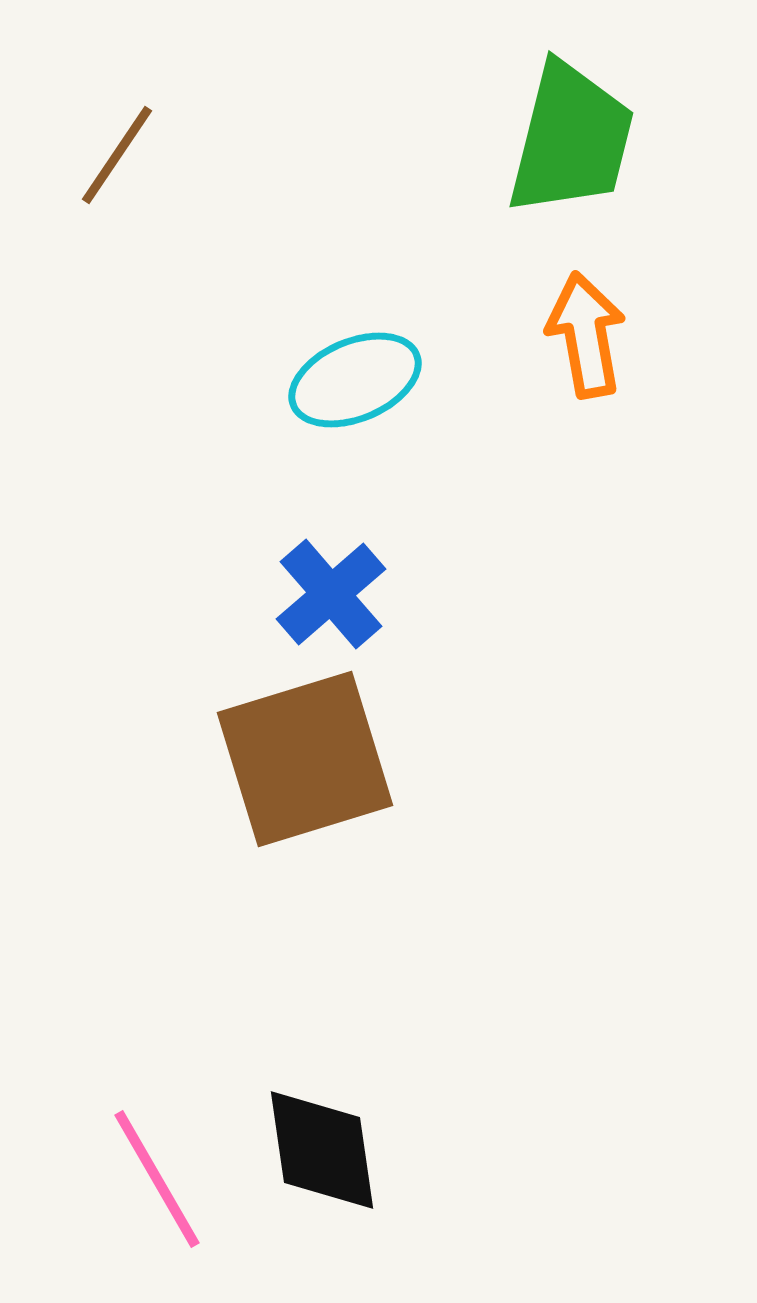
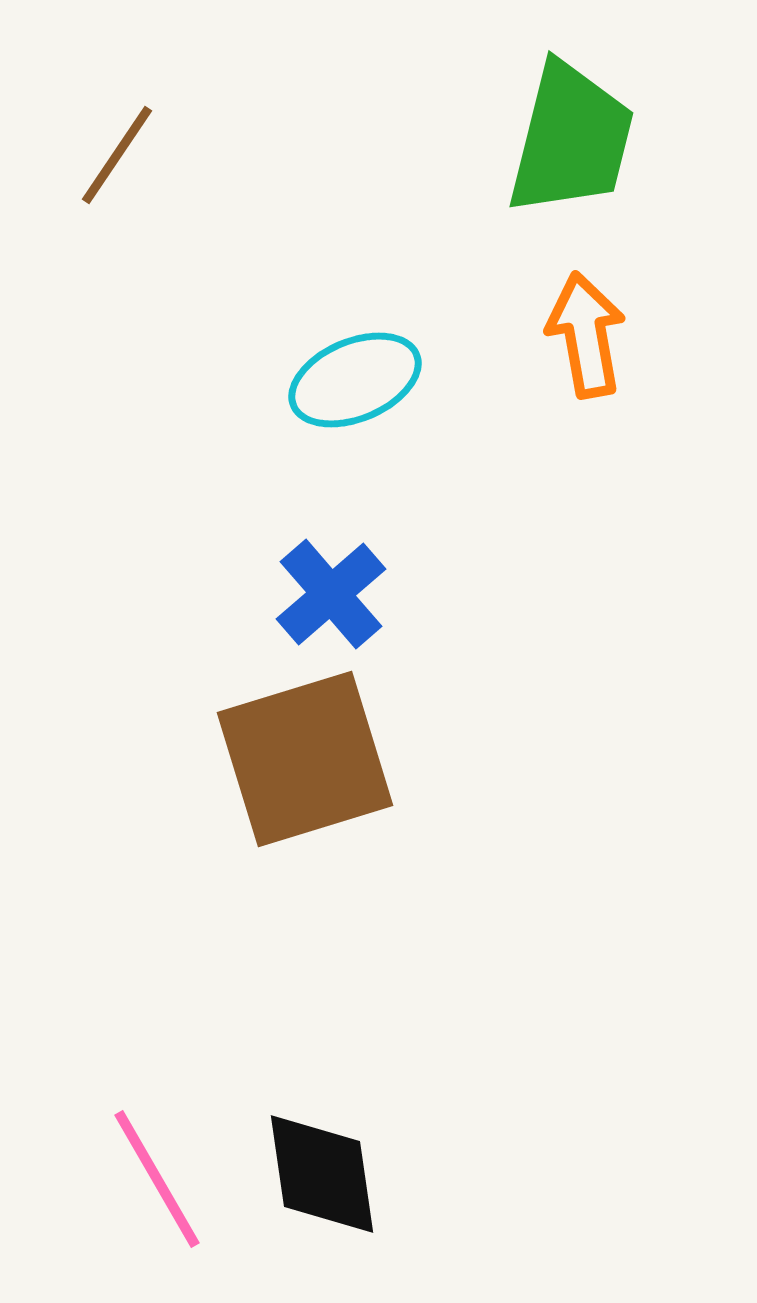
black diamond: moved 24 px down
